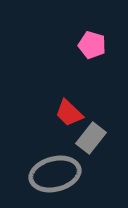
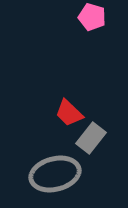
pink pentagon: moved 28 px up
